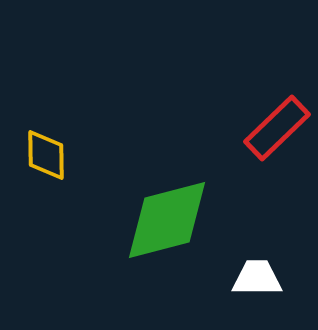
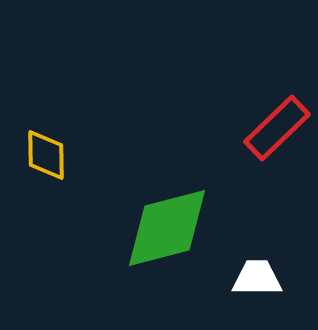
green diamond: moved 8 px down
